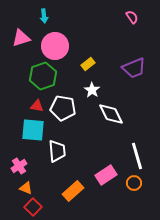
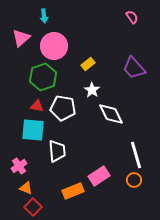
pink triangle: rotated 24 degrees counterclockwise
pink circle: moved 1 px left
purple trapezoid: rotated 70 degrees clockwise
green hexagon: moved 1 px down
white line: moved 1 px left, 1 px up
pink rectangle: moved 7 px left, 1 px down
orange circle: moved 3 px up
orange rectangle: rotated 20 degrees clockwise
